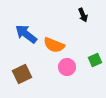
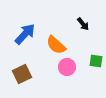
black arrow: moved 9 px down; rotated 16 degrees counterclockwise
blue arrow: moved 1 px left; rotated 95 degrees clockwise
orange semicircle: moved 2 px right; rotated 20 degrees clockwise
green square: moved 1 px right, 1 px down; rotated 32 degrees clockwise
